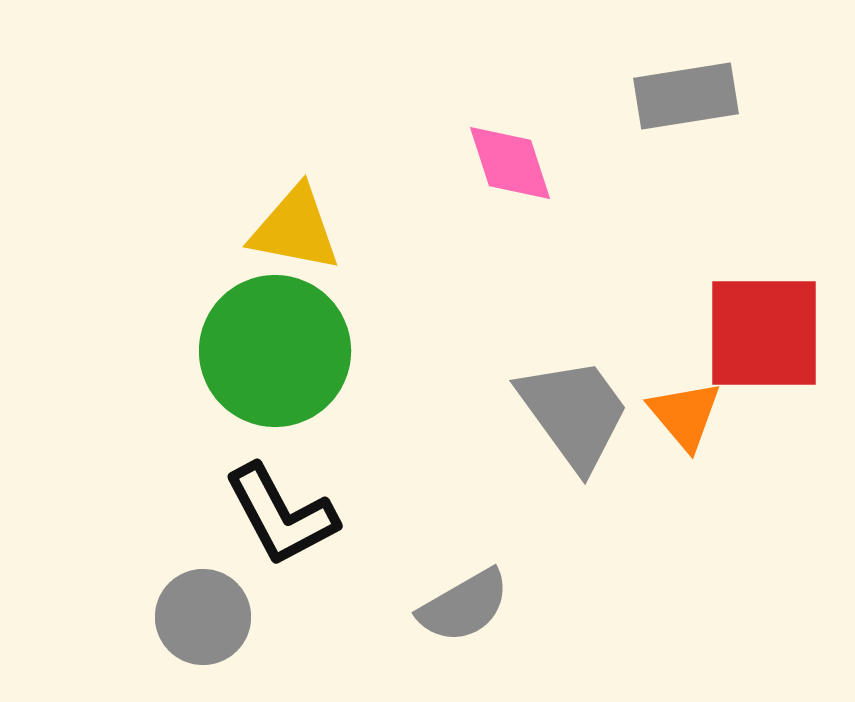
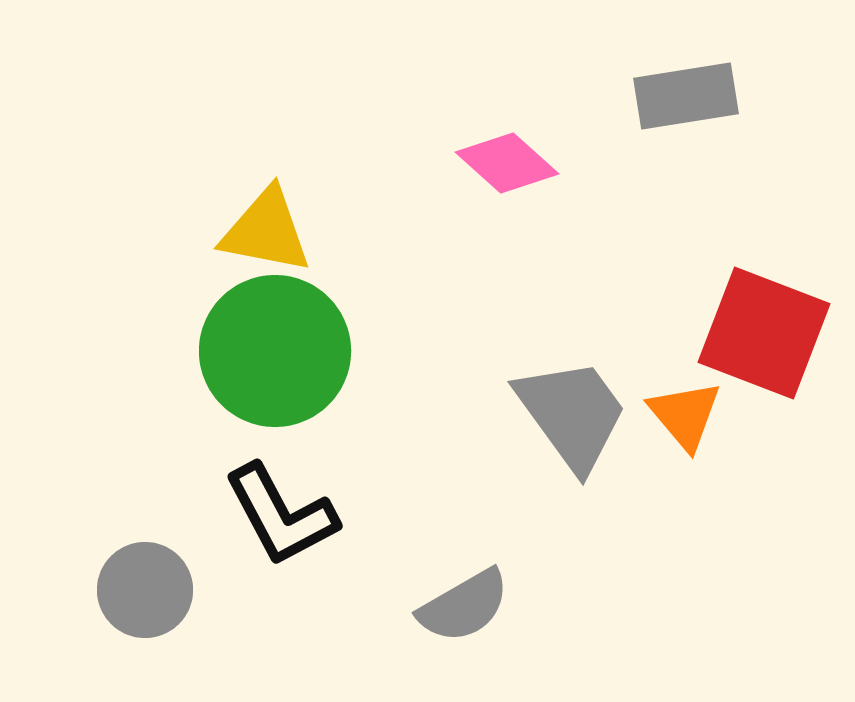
pink diamond: moved 3 px left; rotated 30 degrees counterclockwise
yellow triangle: moved 29 px left, 2 px down
red square: rotated 21 degrees clockwise
gray trapezoid: moved 2 px left, 1 px down
gray circle: moved 58 px left, 27 px up
